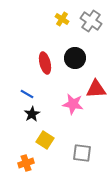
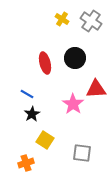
pink star: rotated 25 degrees clockwise
